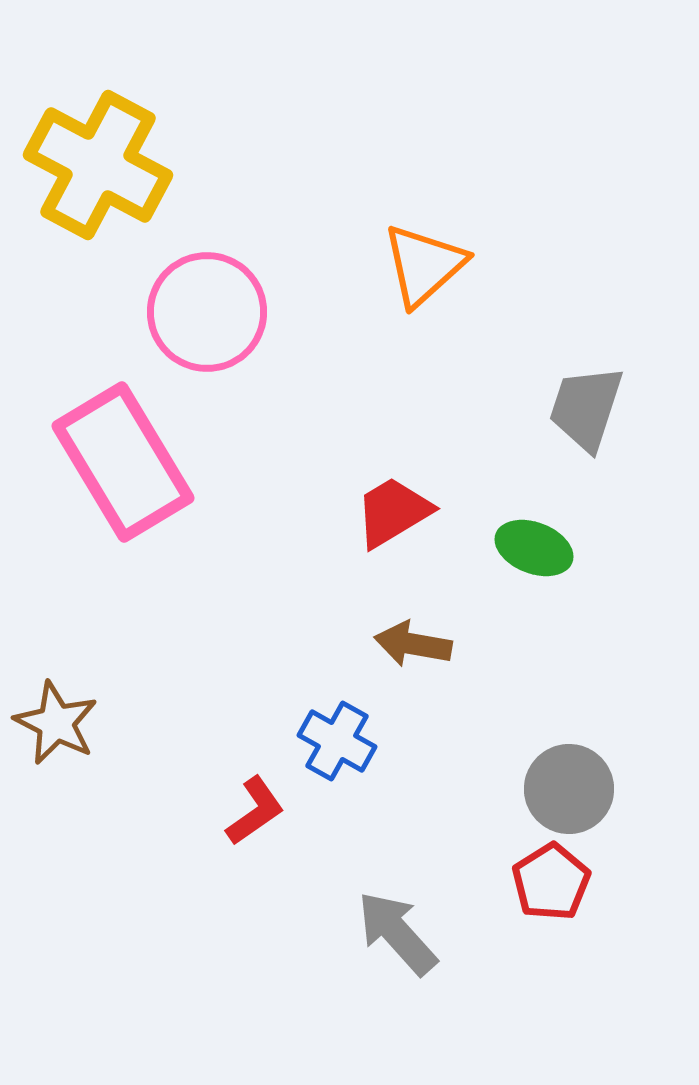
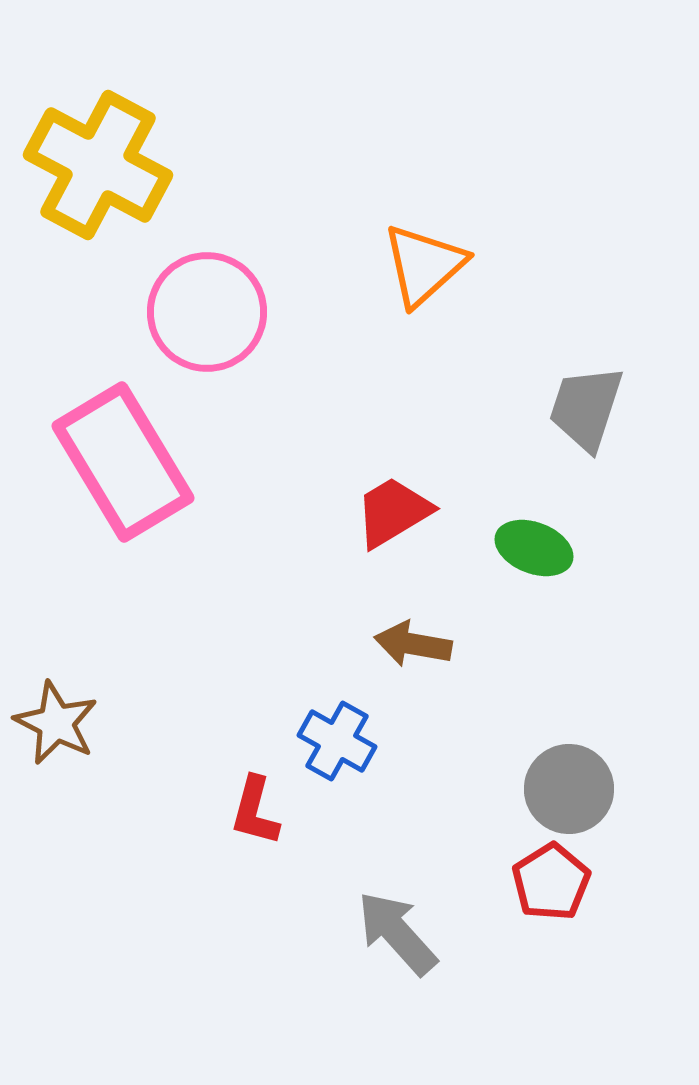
red L-shape: rotated 140 degrees clockwise
